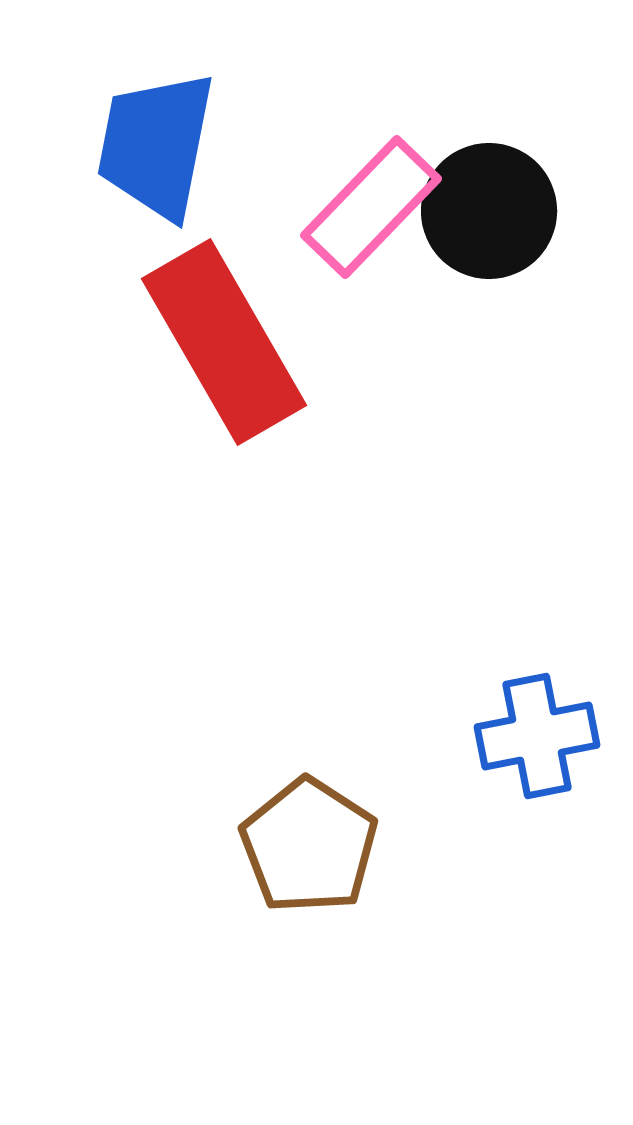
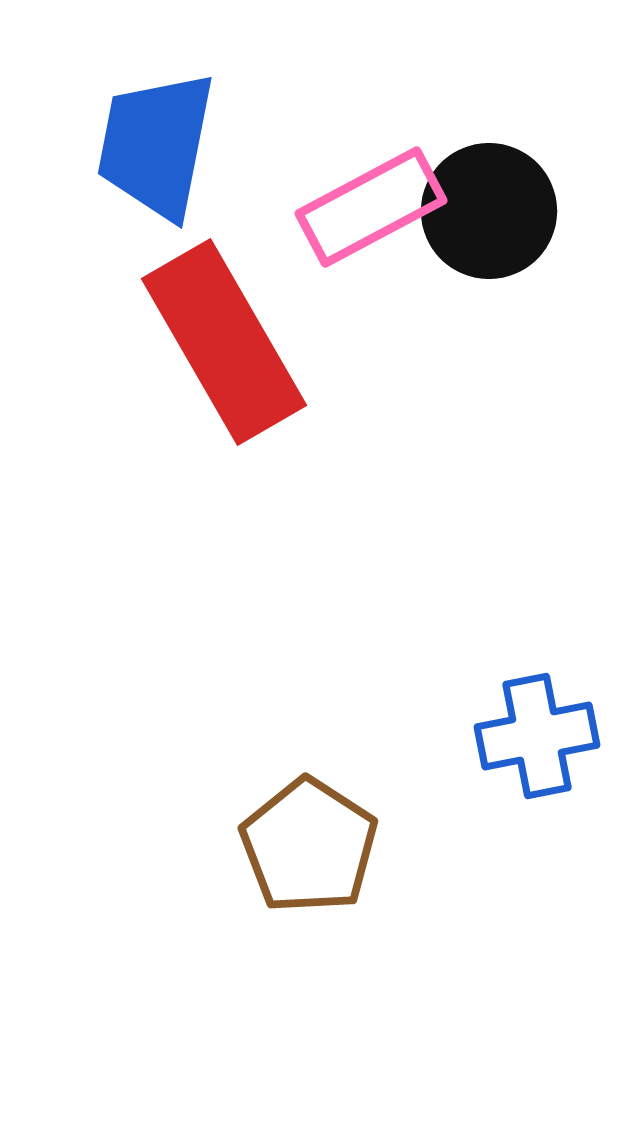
pink rectangle: rotated 18 degrees clockwise
